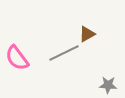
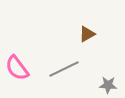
gray line: moved 16 px down
pink semicircle: moved 10 px down
